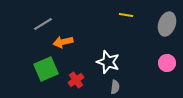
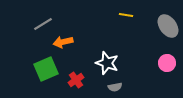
gray ellipse: moved 1 px right, 2 px down; rotated 55 degrees counterclockwise
white star: moved 1 px left, 1 px down
gray semicircle: rotated 72 degrees clockwise
